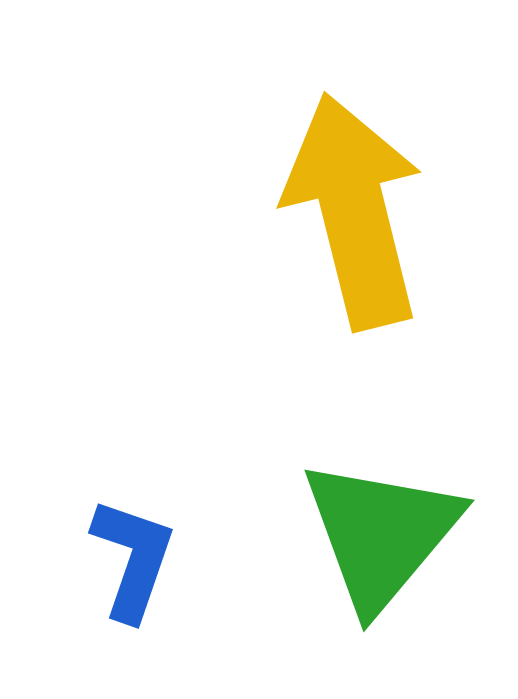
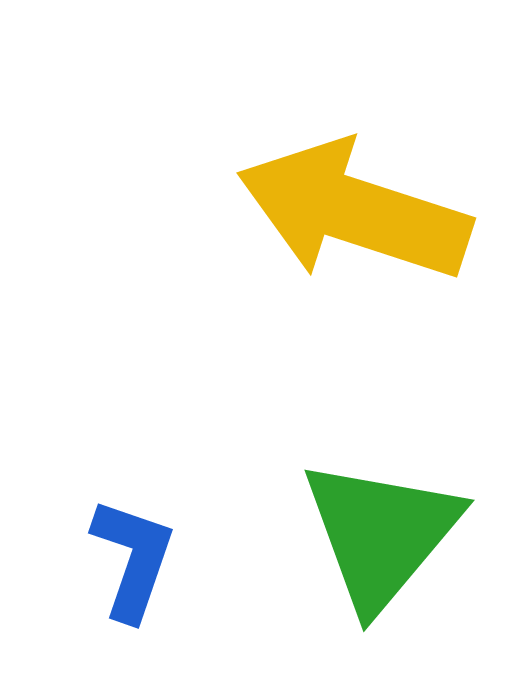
yellow arrow: rotated 58 degrees counterclockwise
